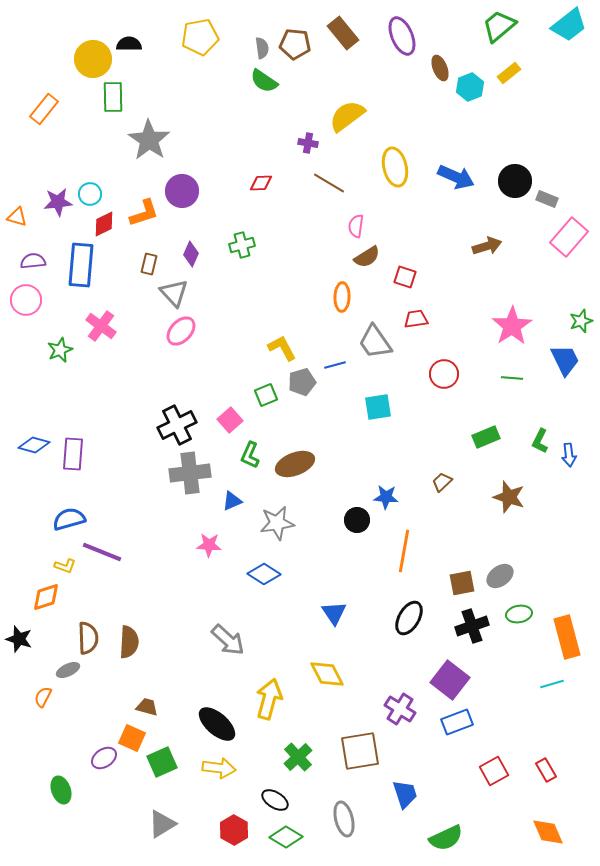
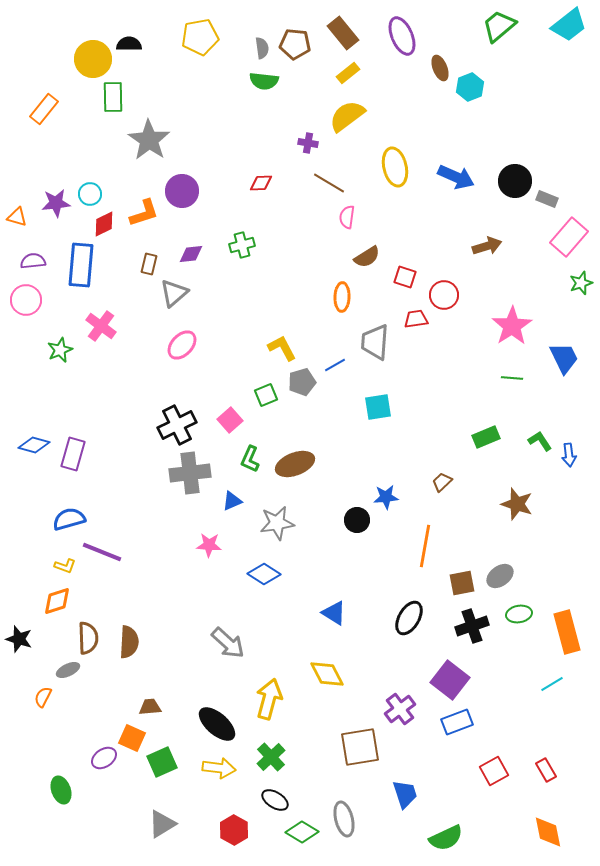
yellow rectangle at (509, 73): moved 161 px left
green semicircle at (264, 81): rotated 28 degrees counterclockwise
purple star at (58, 202): moved 2 px left, 1 px down
pink semicircle at (356, 226): moved 9 px left, 9 px up
purple diamond at (191, 254): rotated 60 degrees clockwise
gray triangle at (174, 293): rotated 32 degrees clockwise
green star at (581, 321): moved 38 px up
pink ellipse at (181, 331): moved 1 px right, 14 px down
gray trapezoid at (375, 342): rotated 39 degrees clockwise
blue trapezoid at (565, 360): moved 1 px left, 2 px up
blue line at (335, 365): rotated 15 degrees counterclockwise
red circle at (444, 374): moved 79 px up
green L-shape at (540, 441): rotated 120 degrees clockwise
purple rectangle at (73, 454): rotated 12 degrees clockwise
green L-shape at (250, 455): moved 4 px down
blue star at (386, 497): rotated 10 degrees counterclockwise
brown star at (509, 497): moved 8 px right, 7 px down
orange line at (404, 551): moved 21 px right, 5 px up
orange diamond at (46, 597): moved 11 px right, 4 px down
blue triangle at (334, 613): rotated 24 degrees counterclockwise
orange rectangle at (567, 637): moved 5 px up
gray arrow at (228, 640): moved 3 px down
cyan line at (552, 684): rotated 15 degrees counterclockwise
brown trapezoid at (147, 707): moved 3 px right; rotated 20 degrees counterclockwise
purple cross at (400, 709): rotated 20 degrees clockwise
brown square at (360, 751): moved 4 px up
green cross at (298, 757): moved 27 px left
orange diamond at (548, 832): rotated 12 degrees clockwise
green diamond at (286, 837): moved 16 px right, 5 px up
